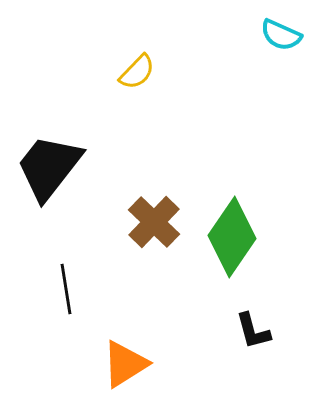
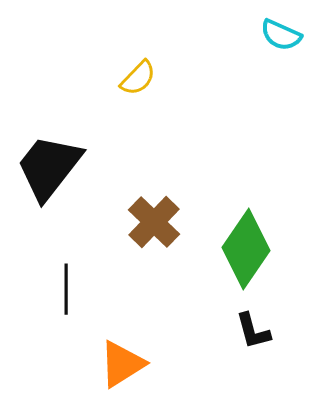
yellow semicircle: moved 1 px right, 6 px down
green diamond: moved 14 px right, 12 px down
black line: rotated 9 degrees clockwise
orange triangle: moved 3 px left
